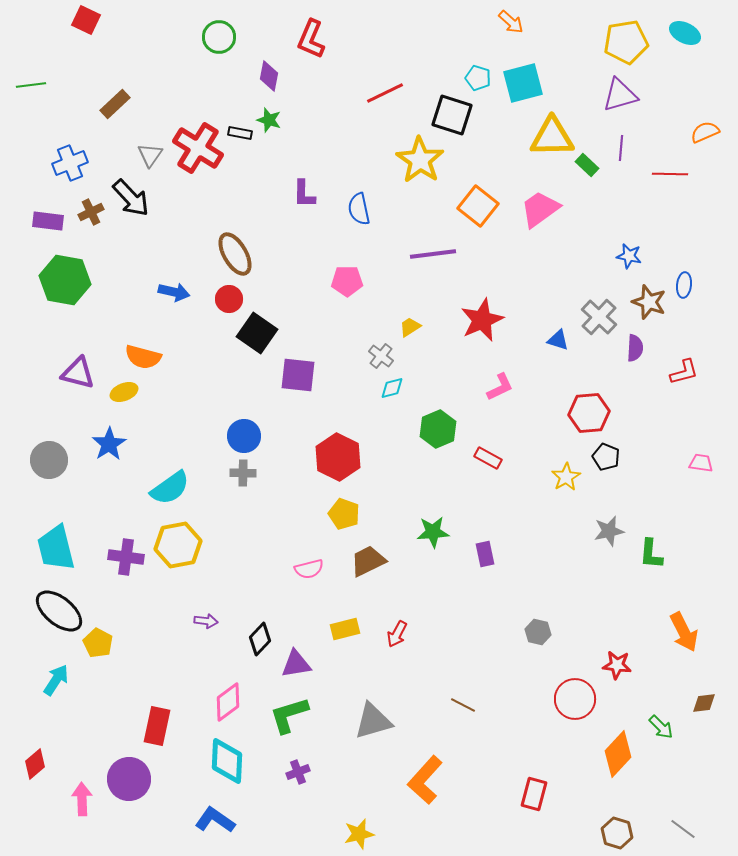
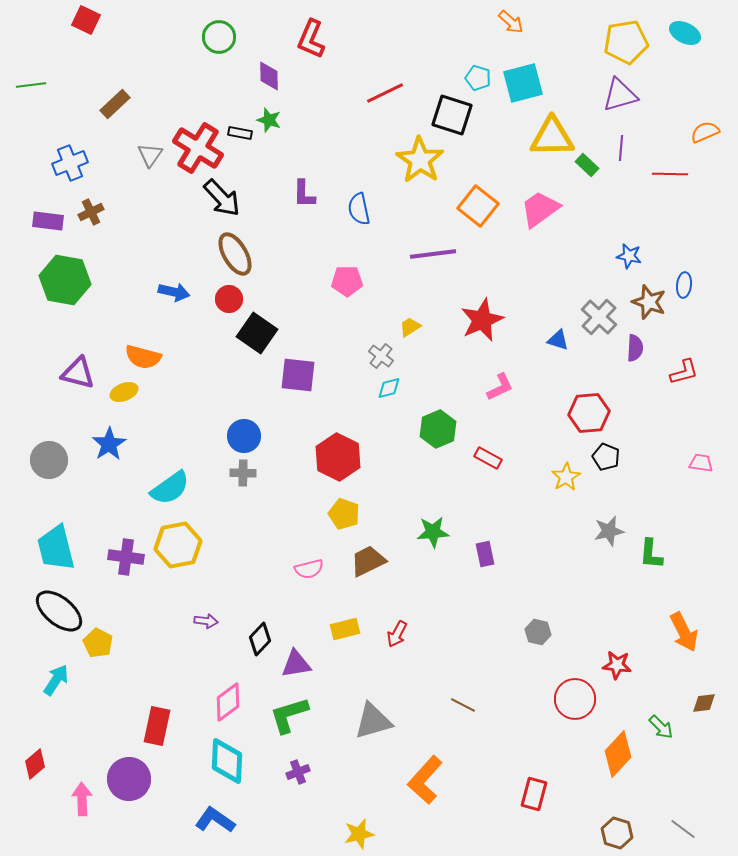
purple diamond at (269, 76): rotated 12 degrees counterclockwise
black arrow at (131, 198): moved 91 px right
cyan diamond at (392, 388): moved 3 px left
